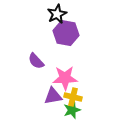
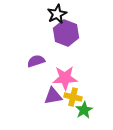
purple hexagon: rotated 10 degrees clockwise
purple semicircle: rotated 114 degrees clockwise
green star: moved 12 px right; rotated 12 degrees counterclockwise
